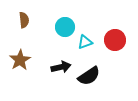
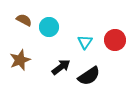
brown semicircle: rotated 56 degrees counterclockwise
cyan circle: moved 16 px left
cyan triangle: rotated 35 degrees counterclockwise
brown star: rotated 10 degrees clockwise
black arrow: rotated 24 degrees counterclockwise
